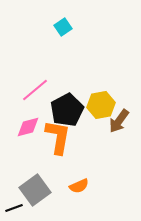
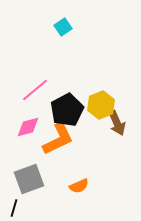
yellow hexagon: rotated 12 degrees counterclockwise
brown arrow: moved 2 px left, 2 px down; rotated 60 degrees counterclockwise
orange L-shape: moved 2 px down; rotated 54 degrees clockwise
gray square: moved 6 px left, 11 px up; rotated 16 degrees clockwise
black line: rotated 54 degrees counterclockwise
